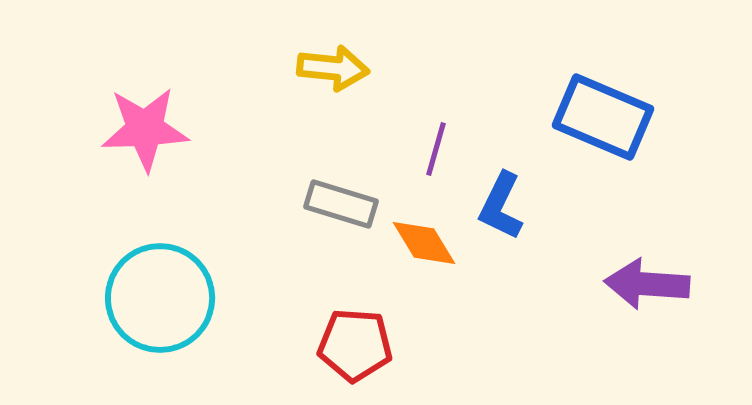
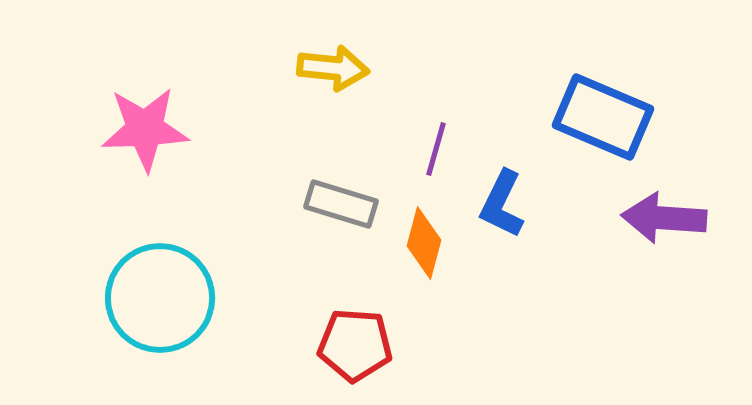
blue L-shape: moved 1 px right, 2 px up
orange diamond: rotated 46 degrees clockwise
purple arrow: moved 17 px right, 66 px up
